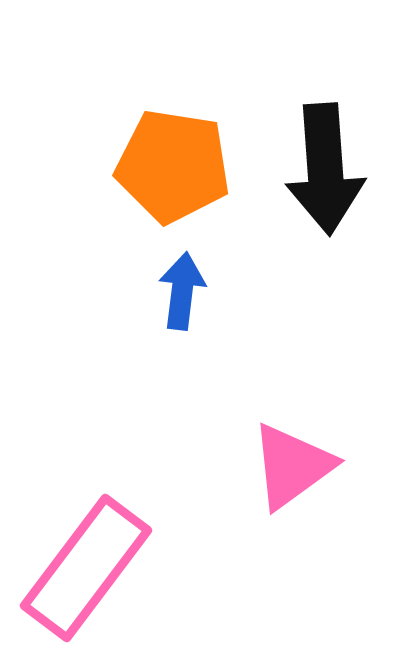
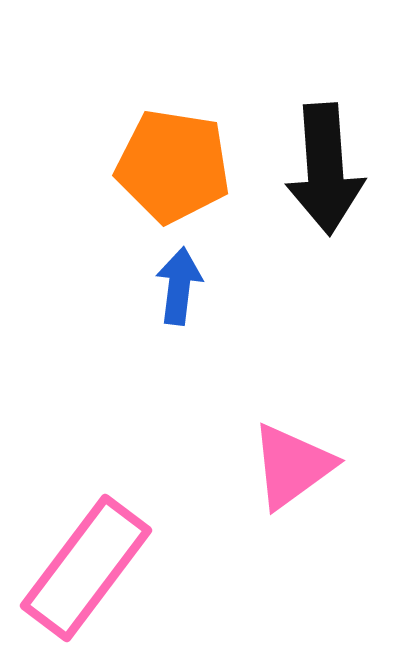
blue arrow: moved 3 px left, 5 px up
